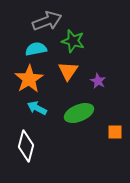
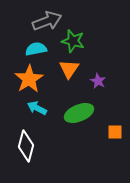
orange triangle: moved 1 px right, 2 px up
